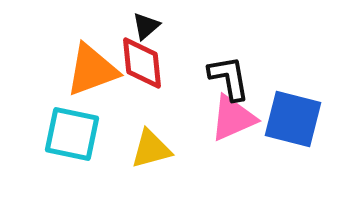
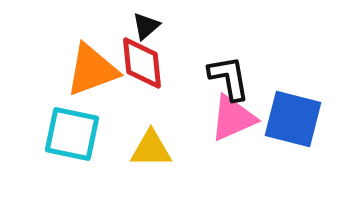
yellow triangle: rotated 15 degrees clockwise
